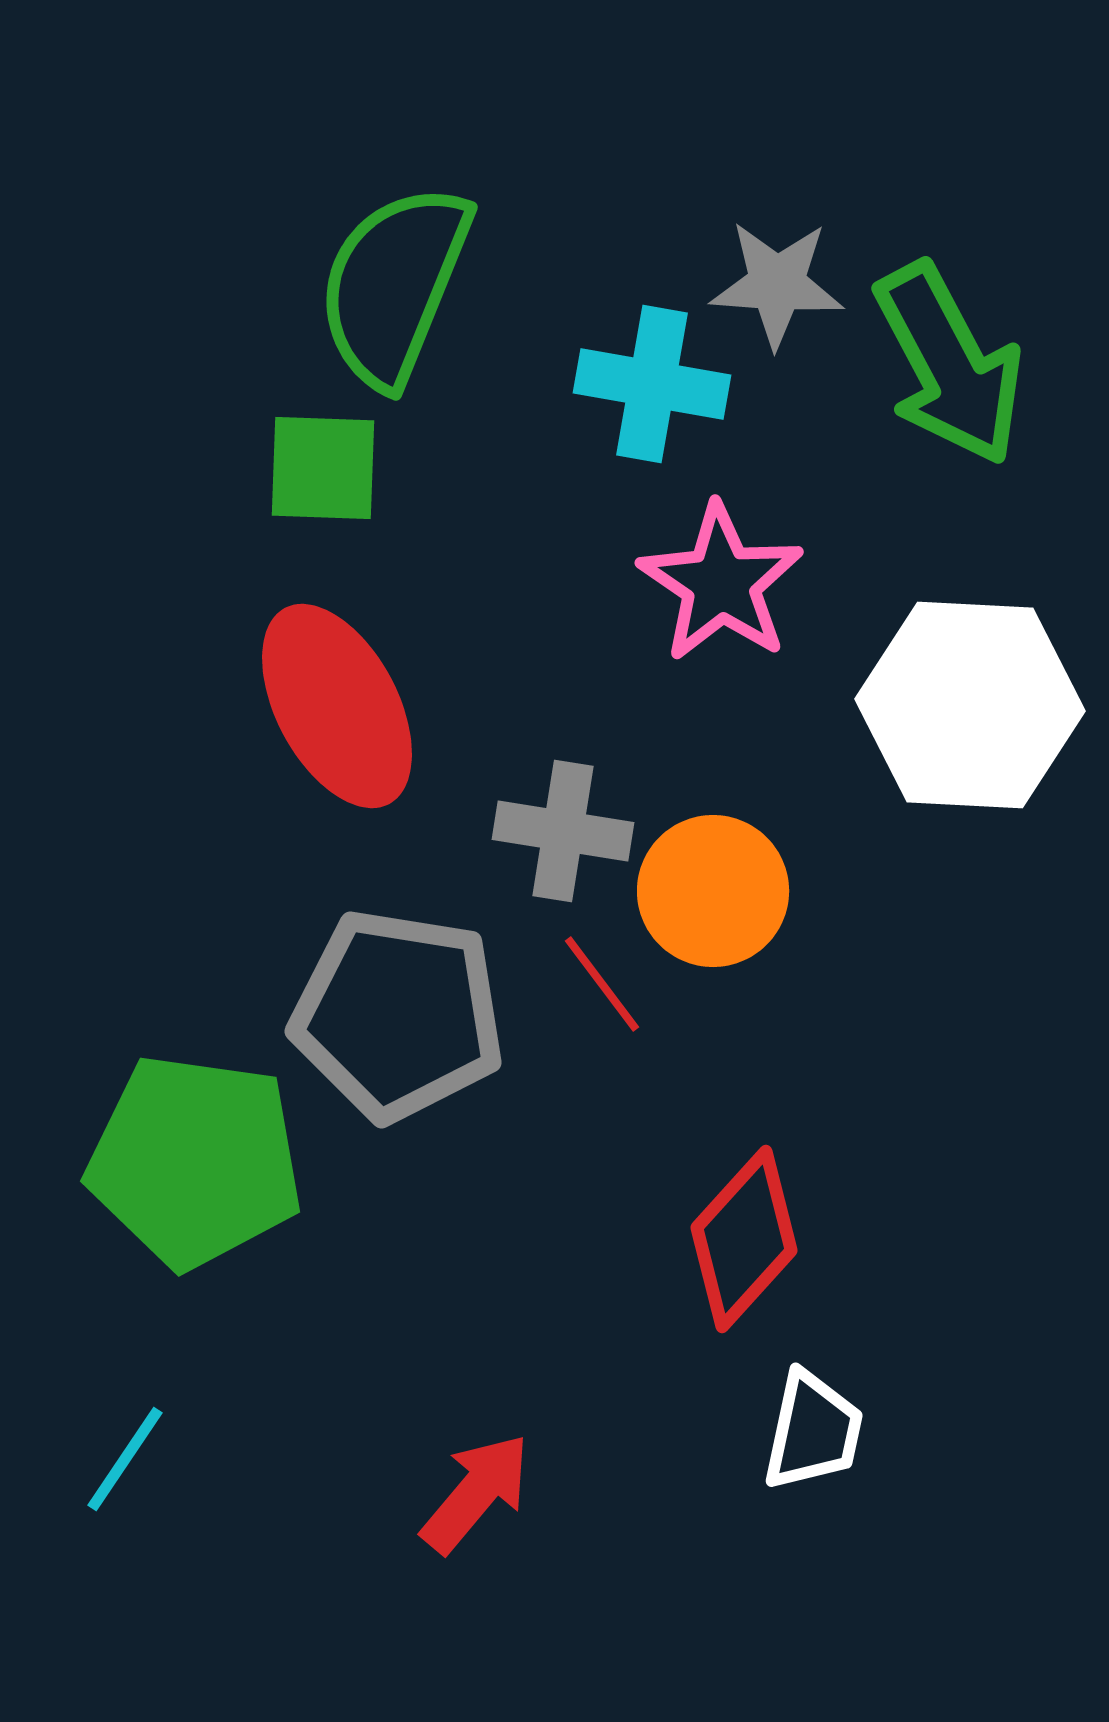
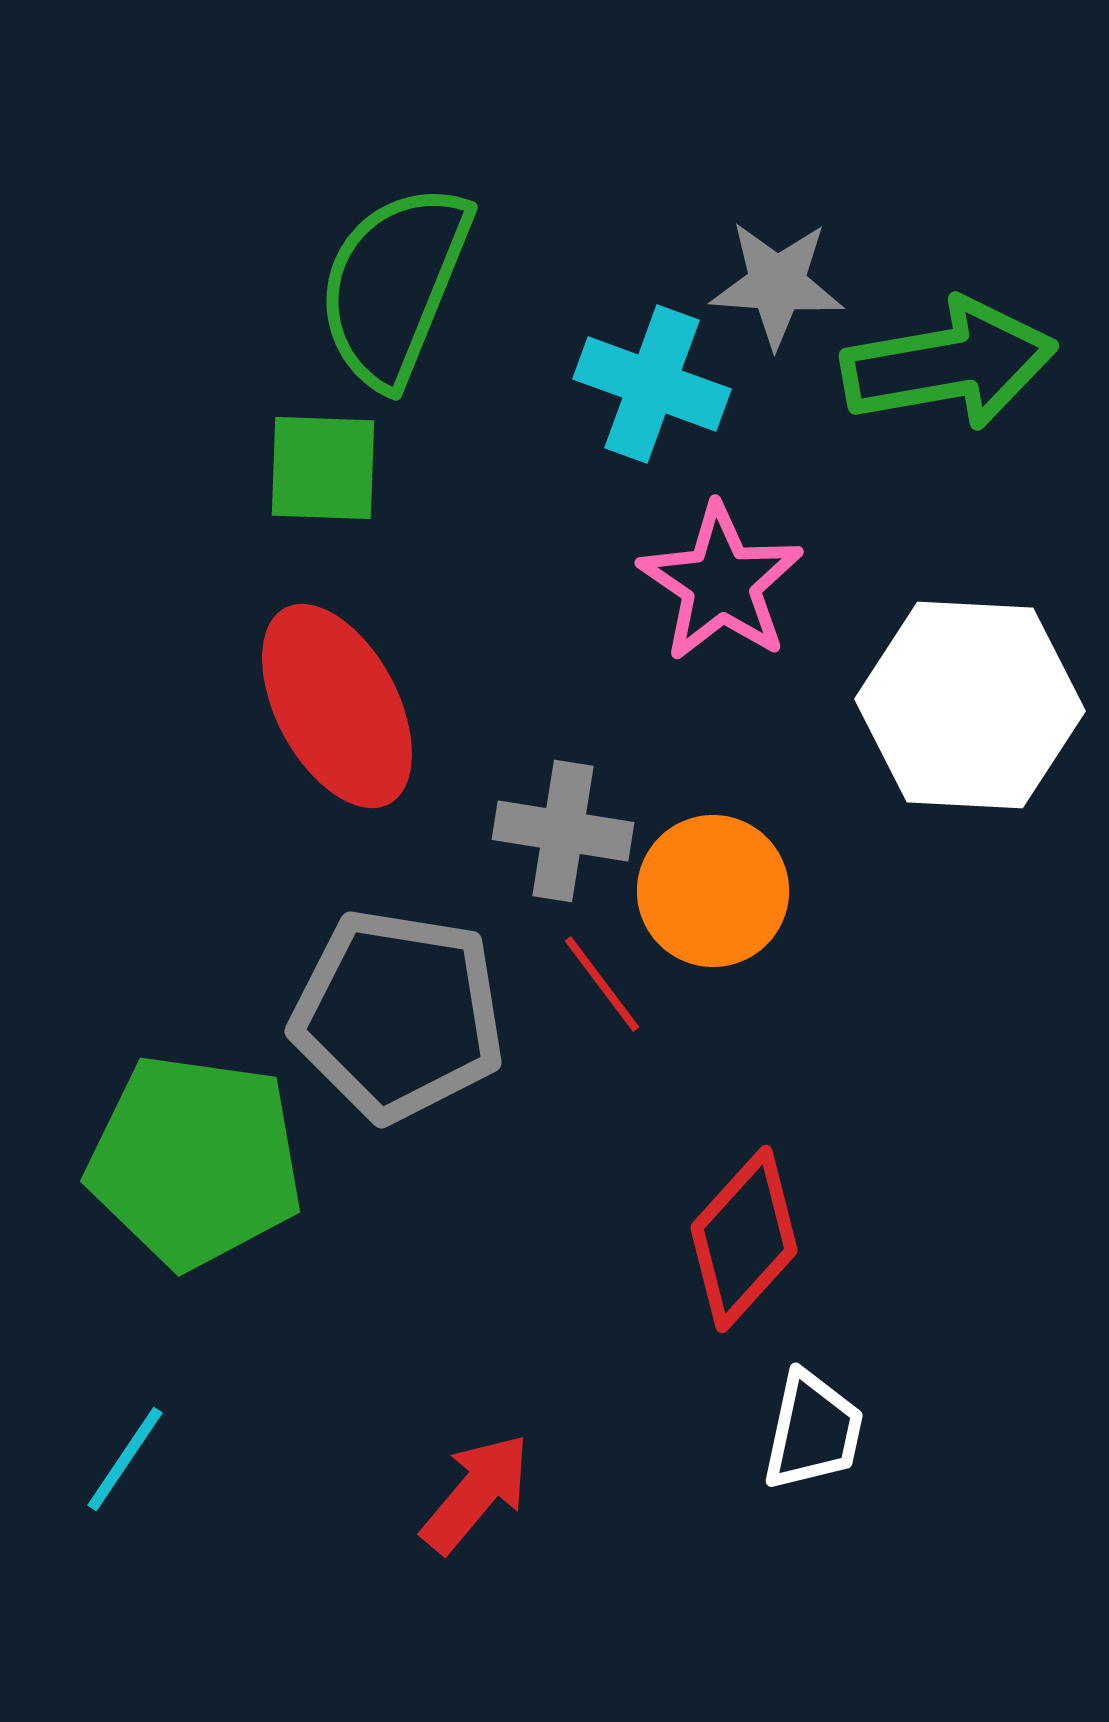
green arrow: rotated 72 degrees counterclockwise
cyan cross: rotated 10 degrees clockwise
